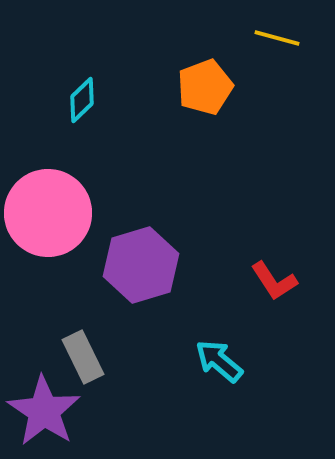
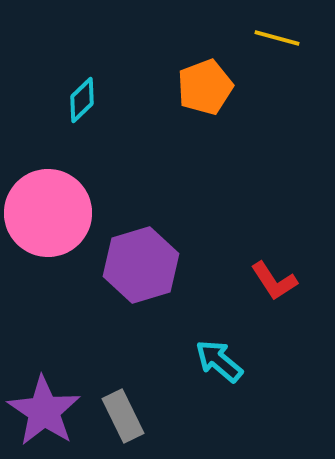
gray rectangle: moved 40 px right, 59 px down
